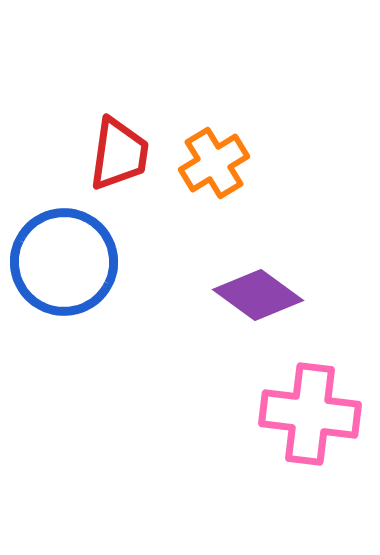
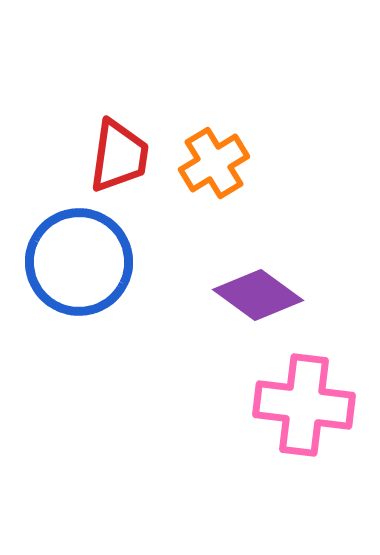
red trapezoid: moved 2 px down
blue circle: moved 15 px right
pink cross: moved 6 px left, 9 px up
